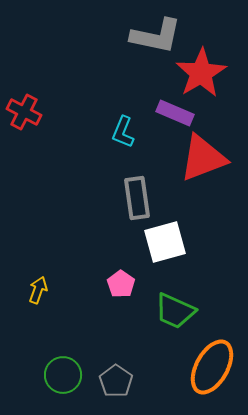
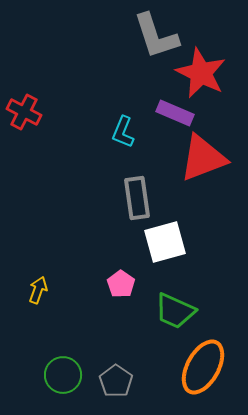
gray L-shape: rotated 60 degrees clockwise
red star: rotated 15 degrees counterclockwise
orange ellipse: moved 9 px left
